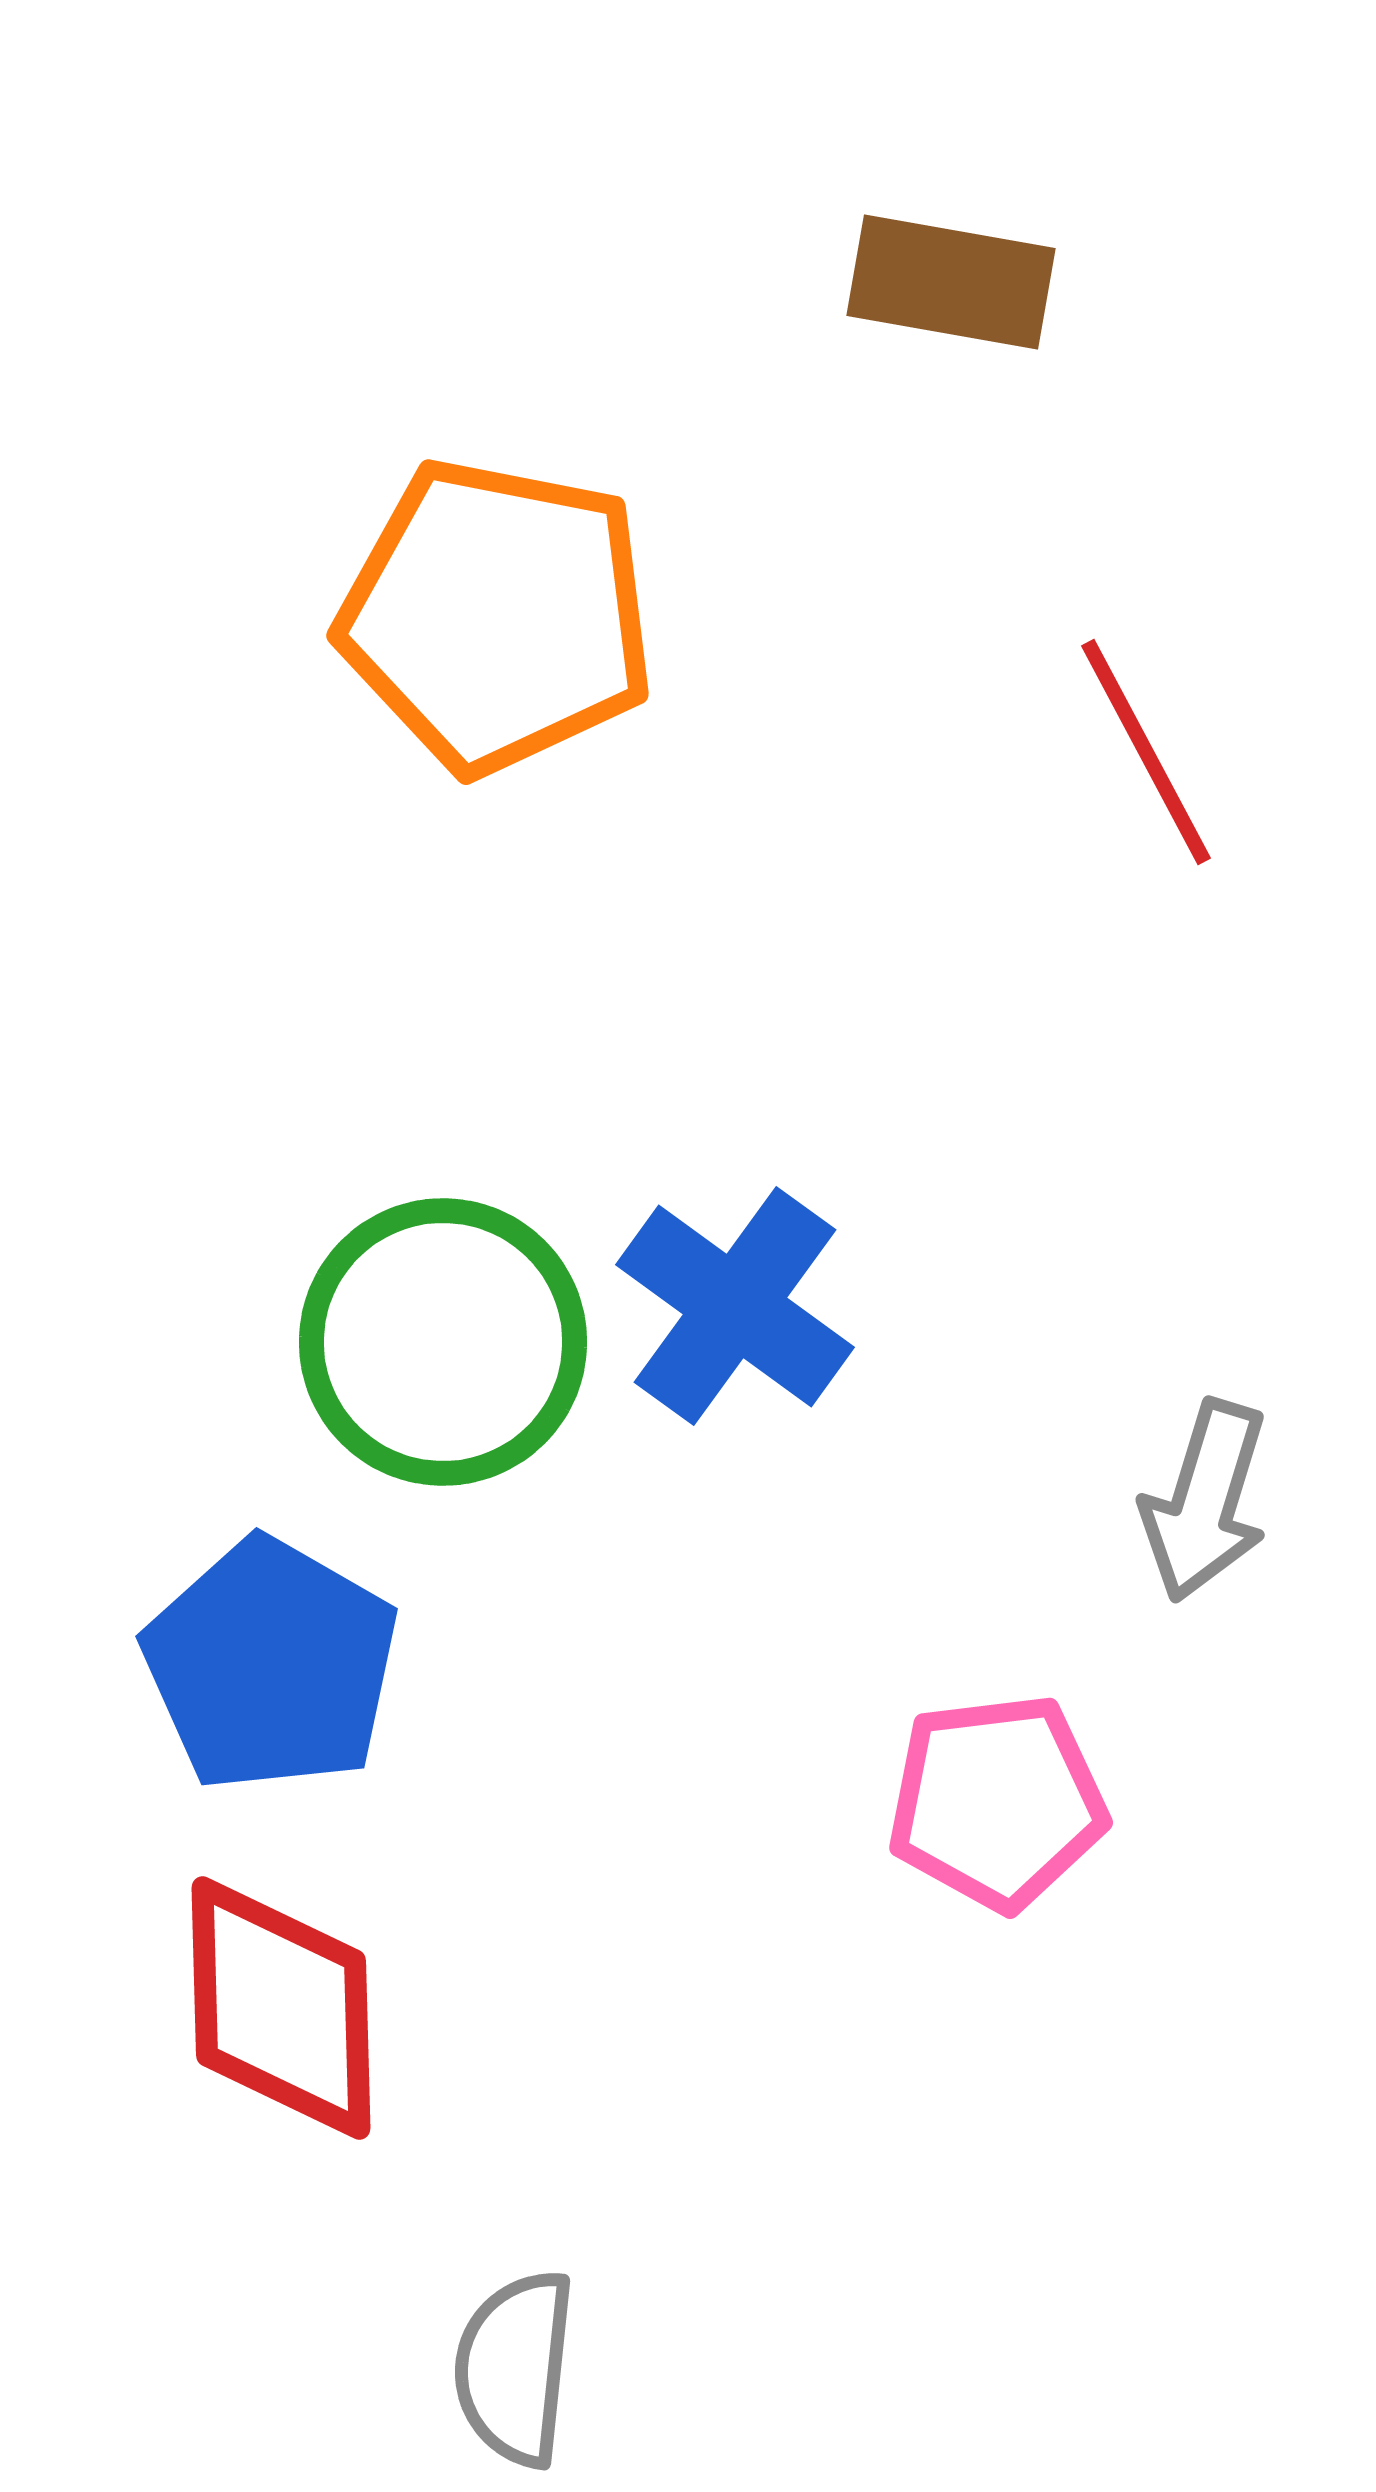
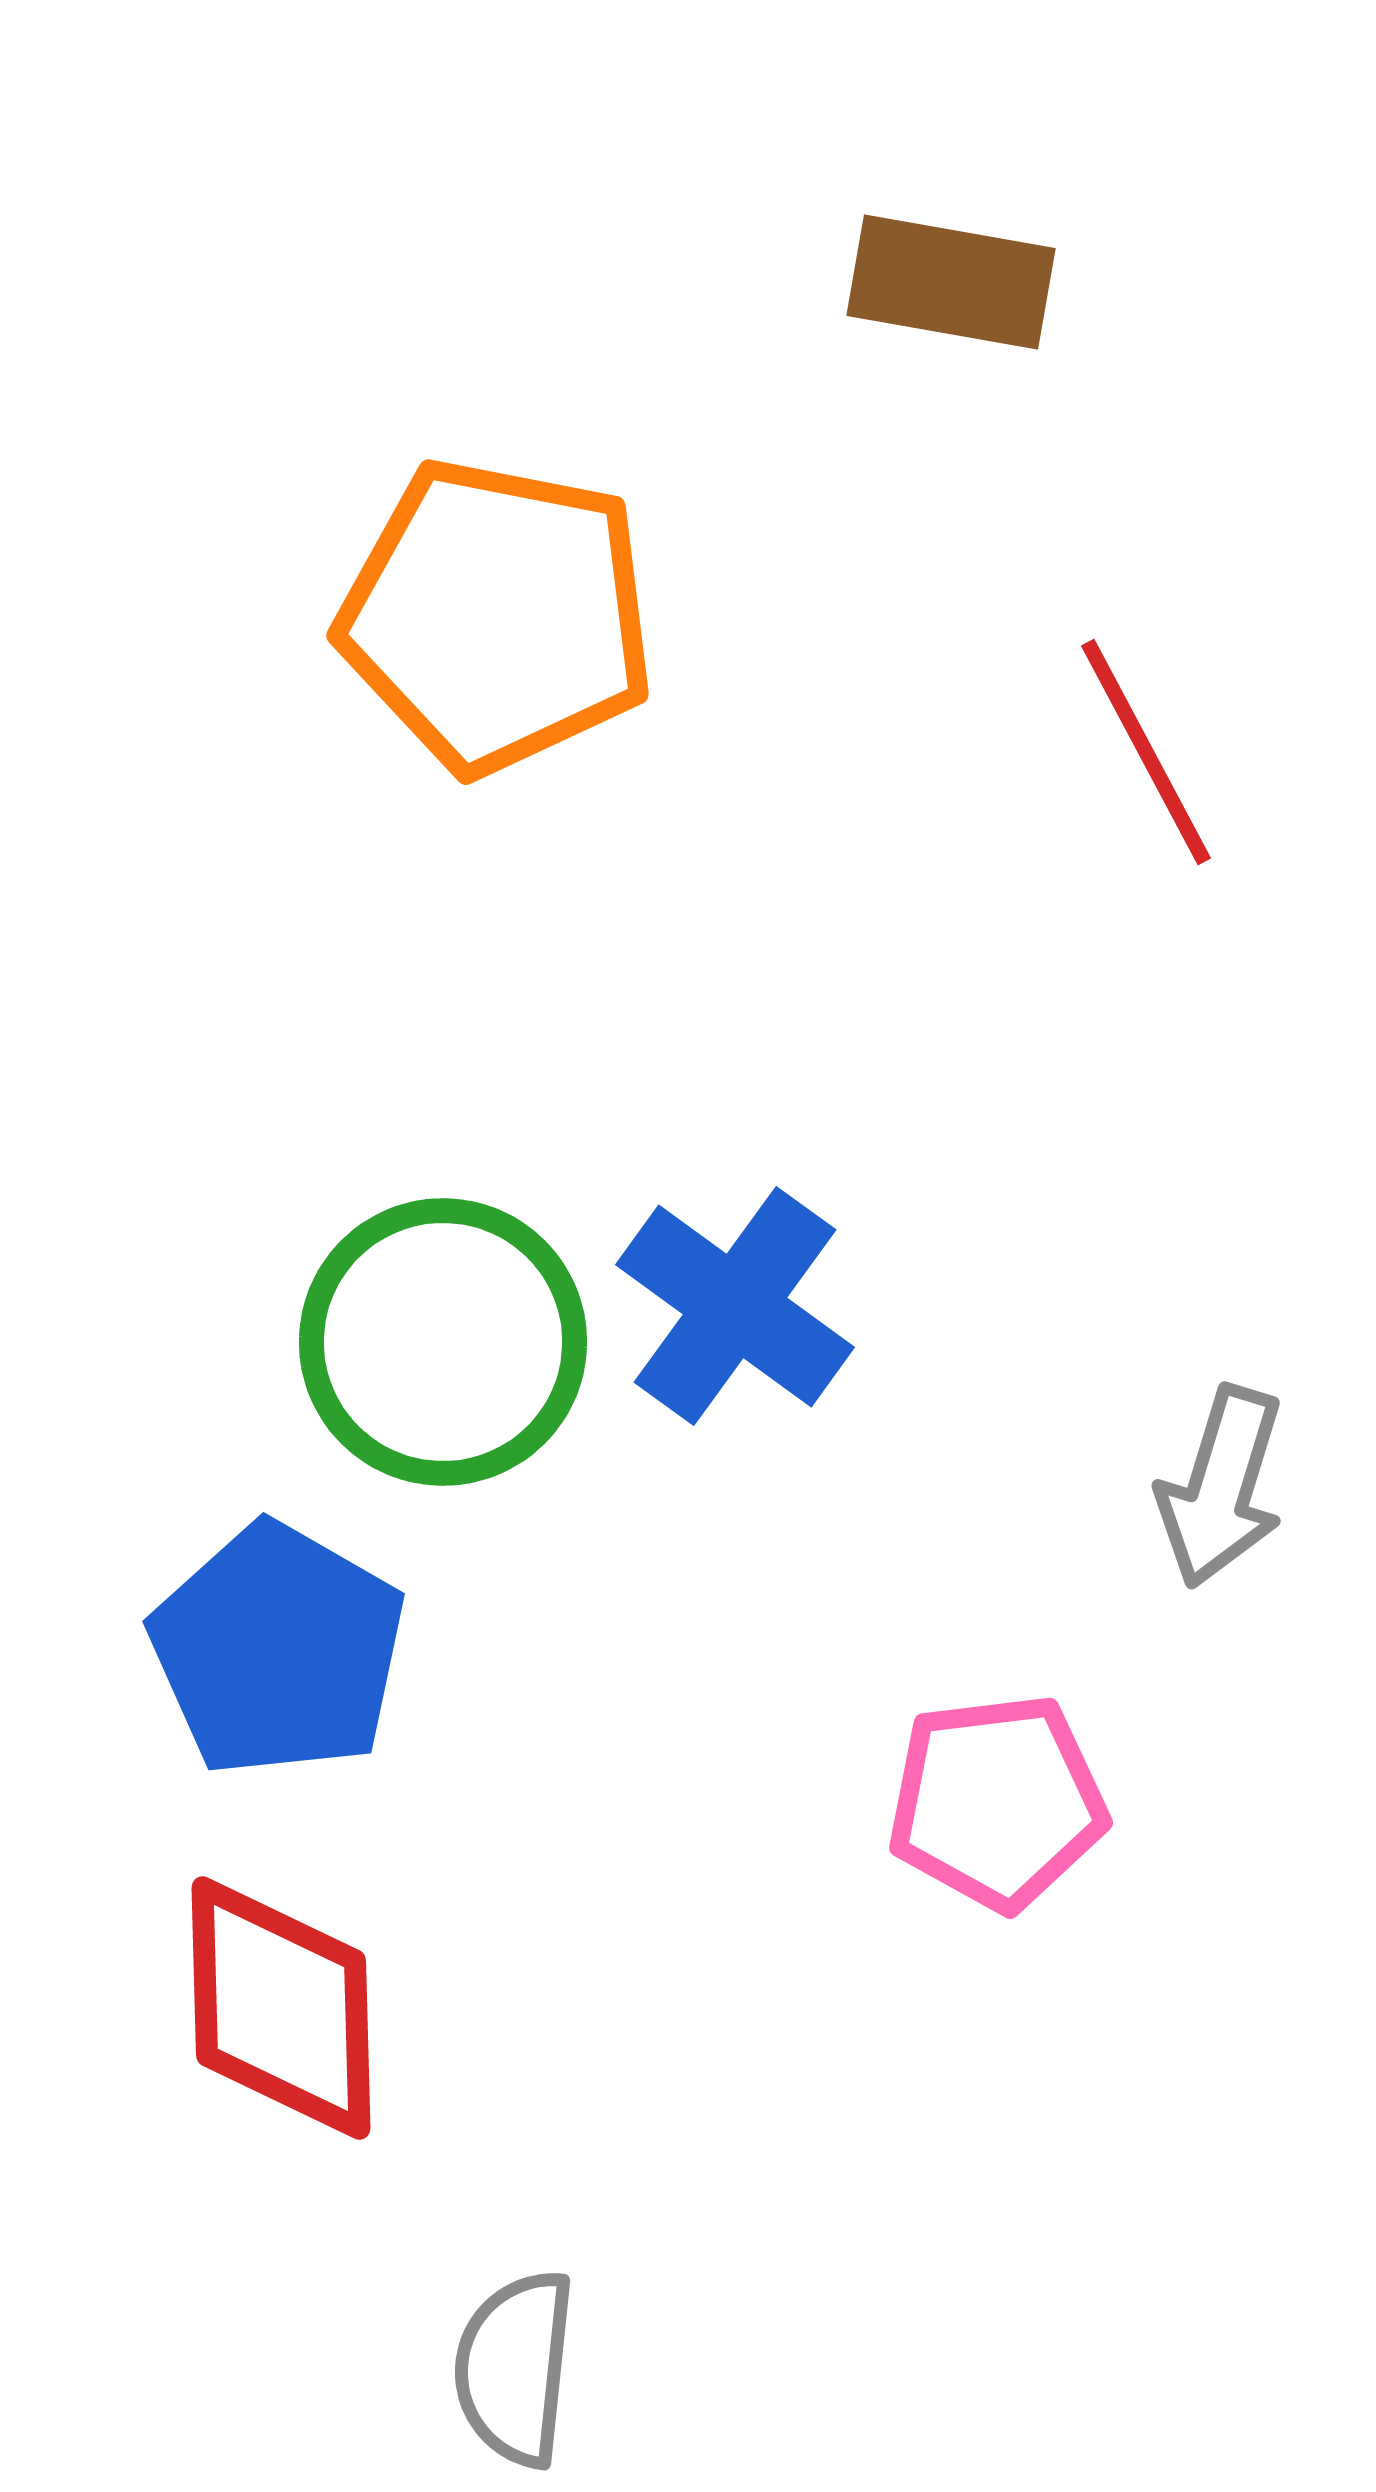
gray arrow: moved 16 px right, 14 px up
blue pentagon: moved 7 px right, 15 px up
